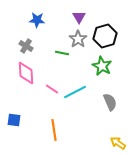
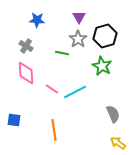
gray semicircle: moved 3 px right, 12 px down
